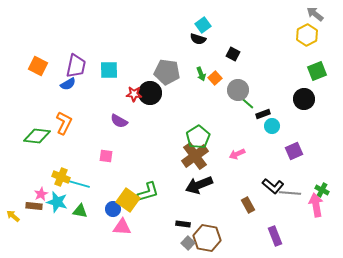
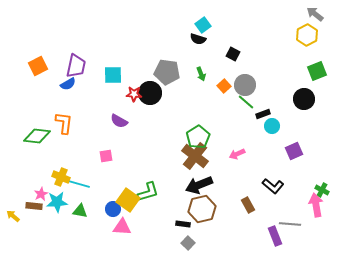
orange square at (38, 66): rotated 36 degrees clockwise
cyan square at (109, 70): moved 4 px right, 5 px down
orange square at (215, 78): moved 9 px right, 8 px down
gray circle at (238, 90): moved 7 px right, 5 px up
orange L-shape at (64, 123): rotated 20 degrees counterclockwise
pink square at (106, 156): rotated 16 degrees counterclockwise
brown cross at (195, 156): rotated 16 degrees counterclockwise
gray line at (290, 193): moved 31 px down
cyan star at (57, 202): rotated 20 degrees counterclockwise
brown hexagon at (207, 238): moved 5 px left, 29 px up; rotated 24 degrees counterclockwise
